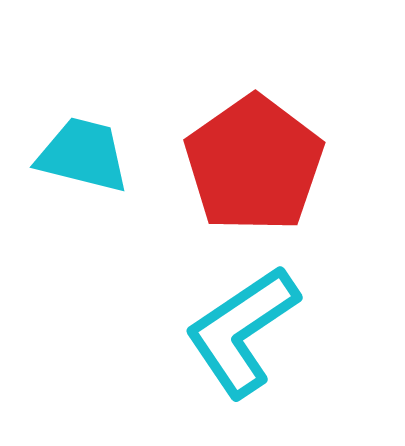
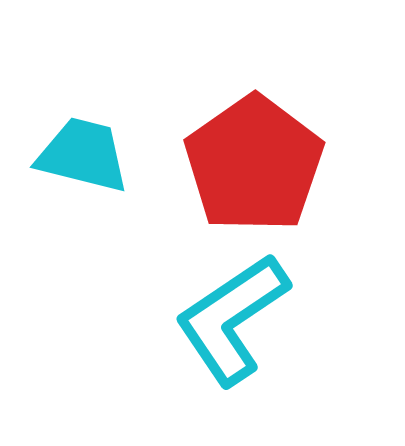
cyan L-shape: moved 10 px left, 12 px up
